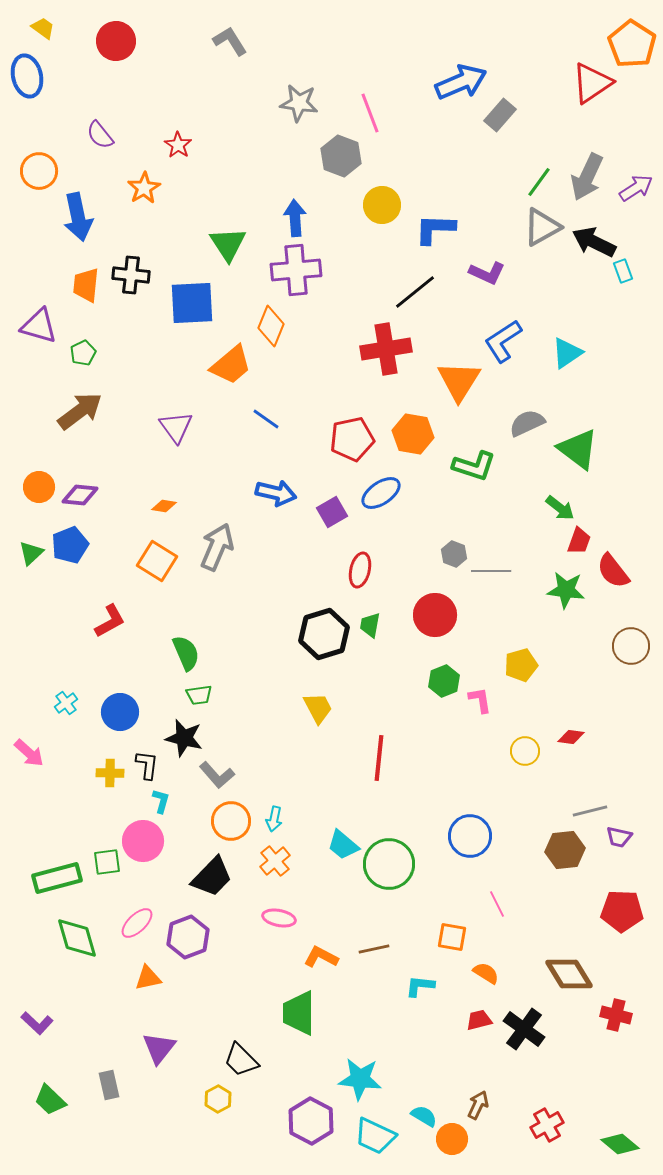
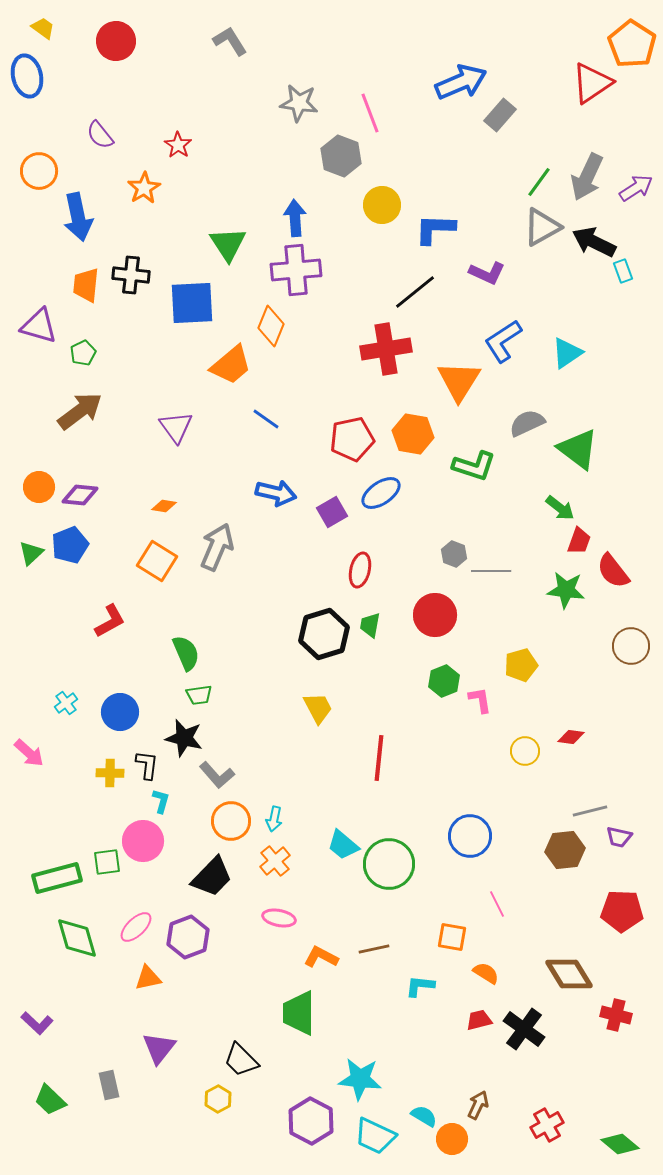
pink ellipse at (137, 923): moved 1 px left, 4 px down
